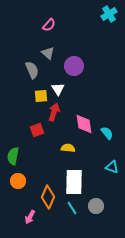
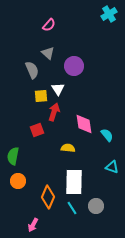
cyan semicircle: moved 2 px down
pink arrow: moved 3 px right, 8 px down
